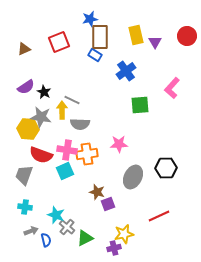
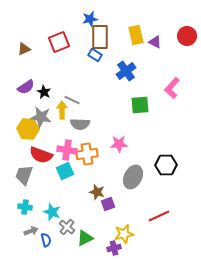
purple triangle: rotated 32 degrees counterclockwise
black hexagon: moved 3 px up
cyan star: moved 4 px left, 3 px up
